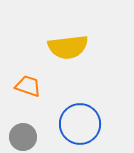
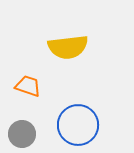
blue circle: moved 2 px left, 1 px down
gray circle: moved 1 px left, 3 px up
